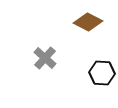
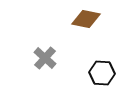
brown diamond: moved 2 px left, 3 px up; rotated 16 degrees counterclockwise
